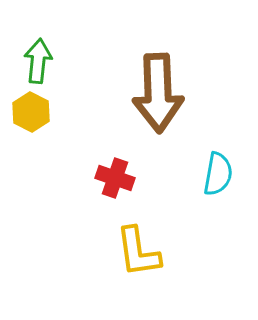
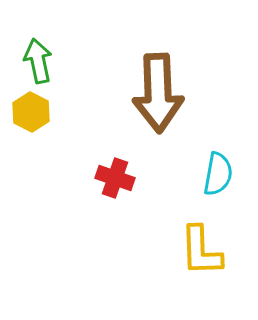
green arrow: rotated 18 degrees counterclockwise
yellow L-shape: moved 63 px right, 1 px up; rotated 6 degrees clockwise
